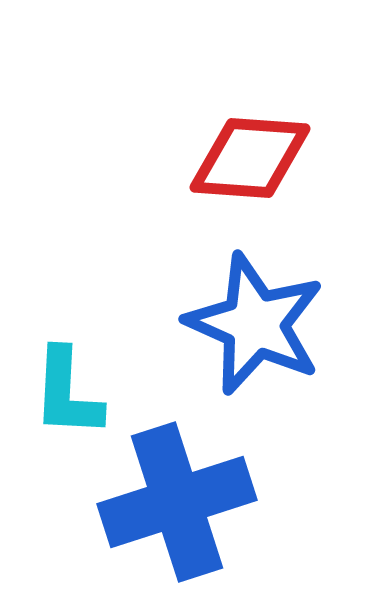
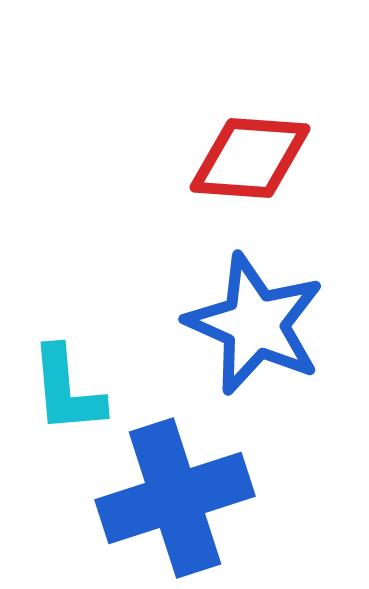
cyan L-shape: moved 3 px up; rotated 8 degrees counterclockwise
blue cross: moved 2 px left, 4 px up
